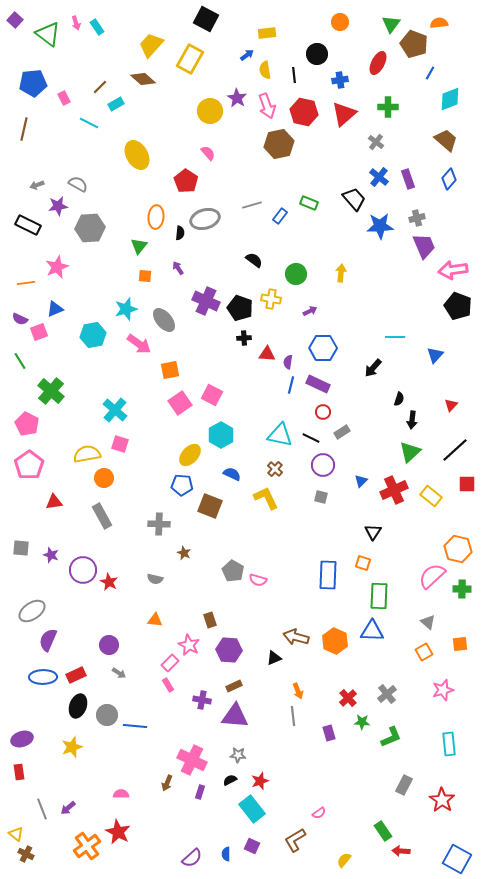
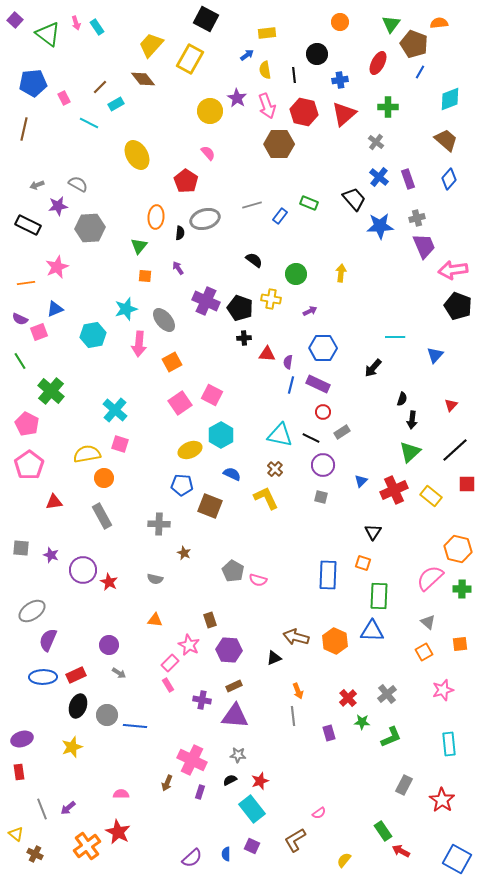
blue line at (430, 73): moved 10 px left, 1 px up
brown diamond at (143, 79): rotated 10 degrees clockwise
brown hexagon at (279, 144): rotated 12 degrees clockwise
pink arrow at (139, 344): rotated 60 degrees clockwise
orange square at (170, 370): moved 2 px right, 8 px up; rotated 18 degrees counterclockwise
black semicircle at (399, 399): moved 3 px right
yellow ellipse at (190, 455): moved 5 px up; rotated 25 degrees clockwise
pink semicircle at (432, 576): moved 2 px left, 2 px down
red arrow at (401, 851): rotated 24 degrees clockwise
brown cross at (26, 854): moved 9 px right
